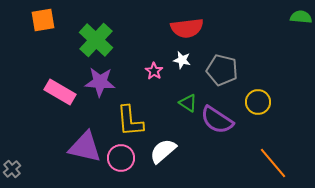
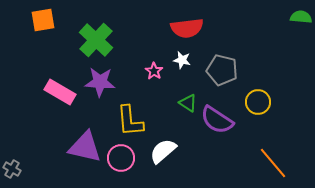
gray cross: rotated 18 degrees counterclockwise
